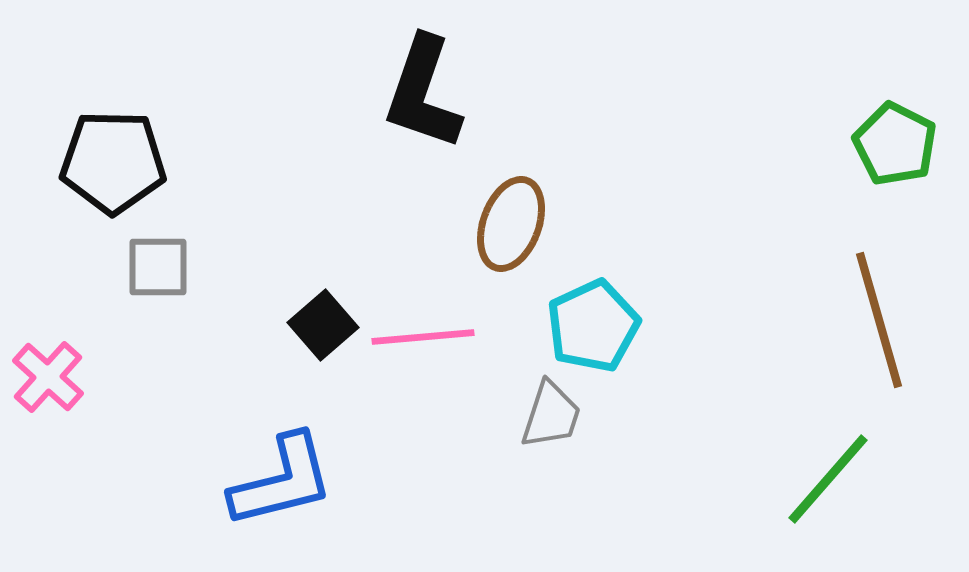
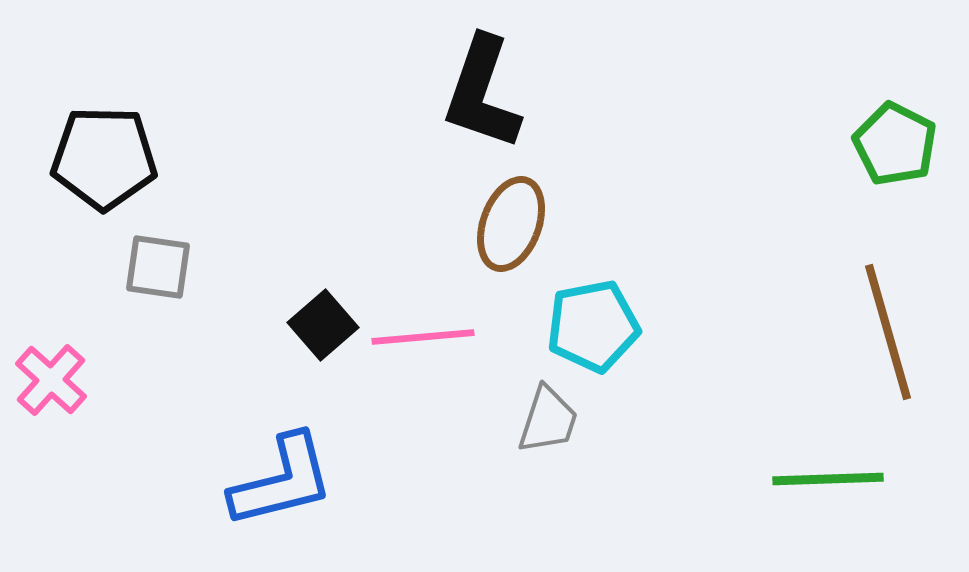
black L-shape: moved 59 px right
black pentagon: moved 9 px left, 4 px up
gray square: rotated 8 degrees clockwise
brown line: moved 9 px right, 12 px down
cyan pentagon: rotated 14 degrees clockwise
pink cross: moved 3 px right, 3 px down
gray trapezoid: moved 3 px left, 5 px down
green line: rotated 47 degrees clockwise
